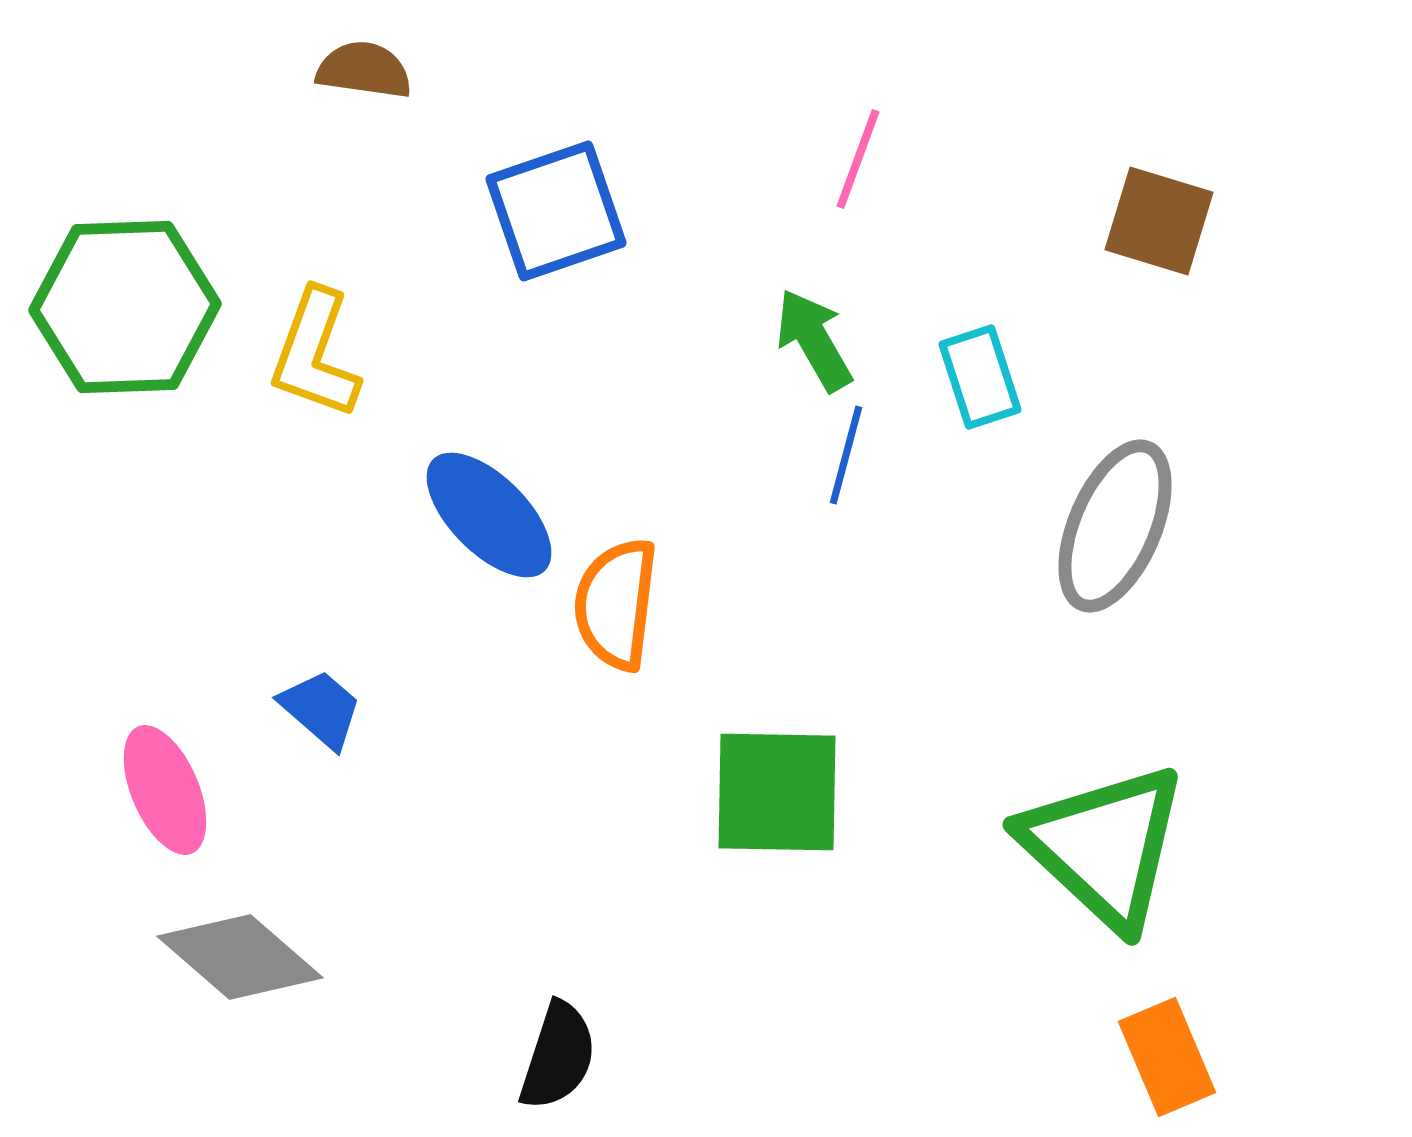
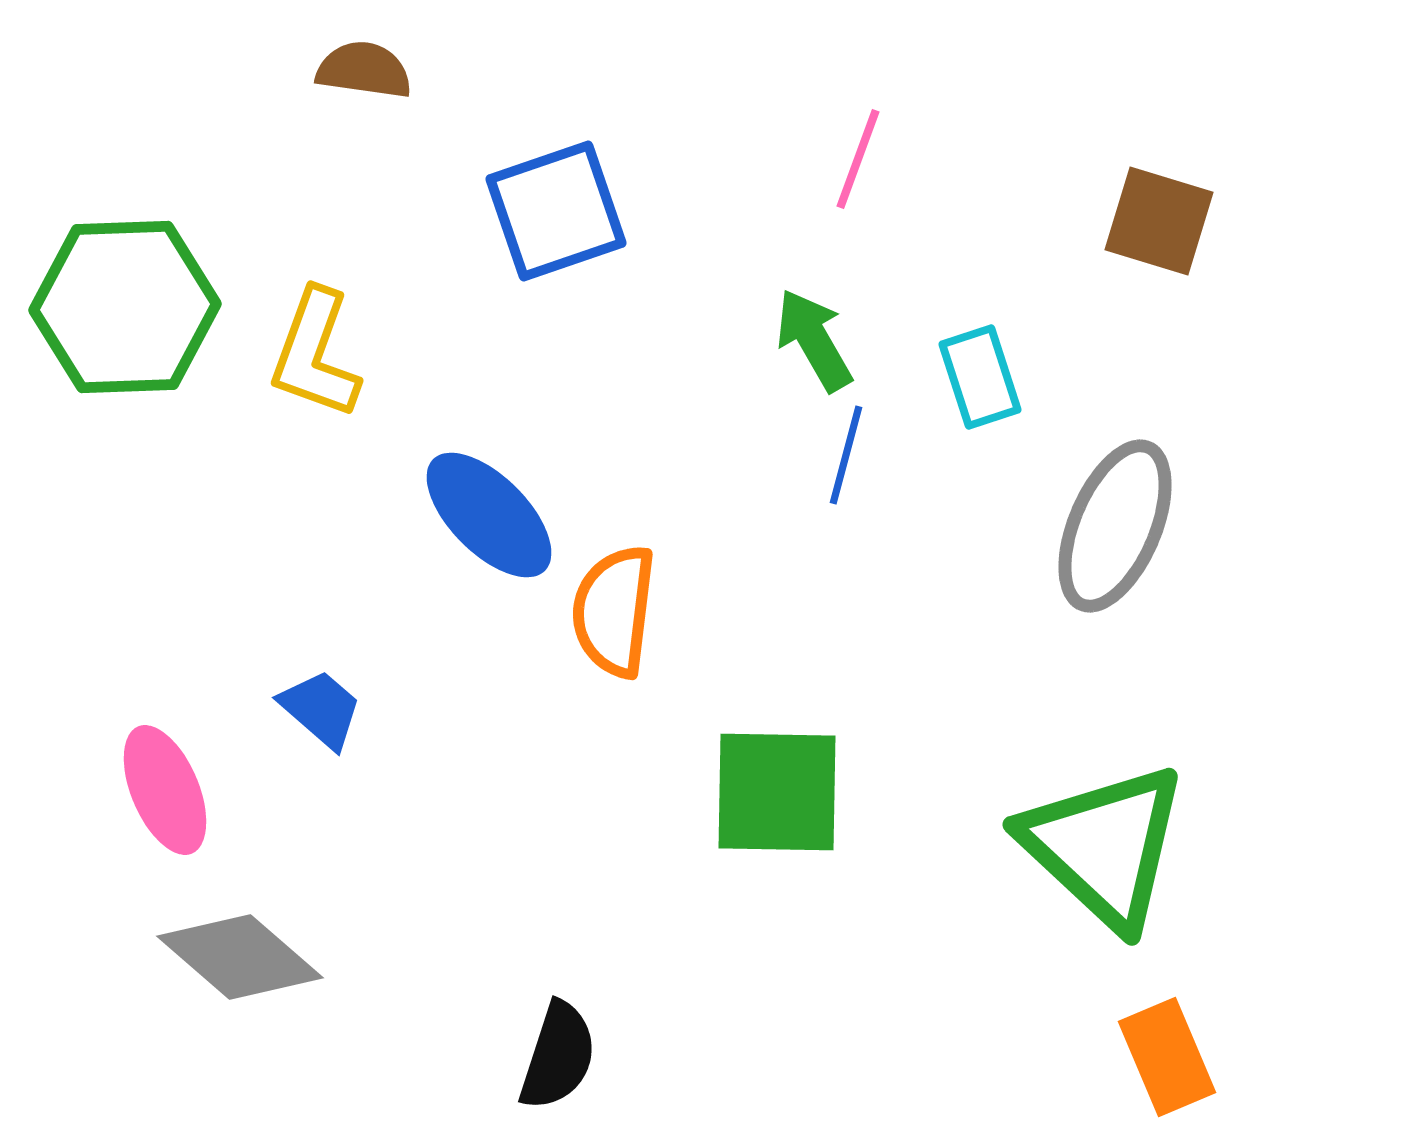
orange semicircle: moved 2 px left, 7 px down
